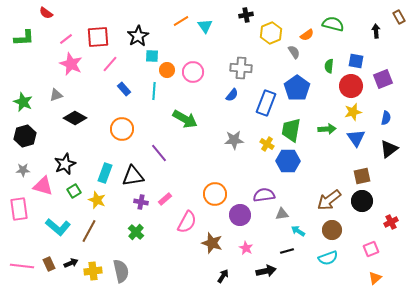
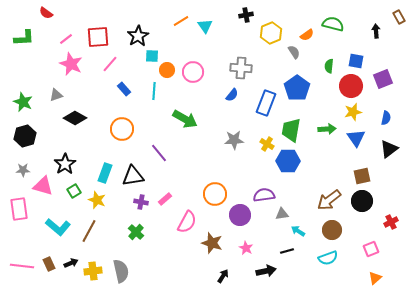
black star at (65, 164): rotated 10 degrees counterclockwise
